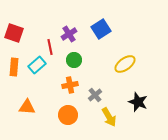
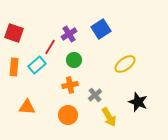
red line: rotated 42 degrees clockwise
